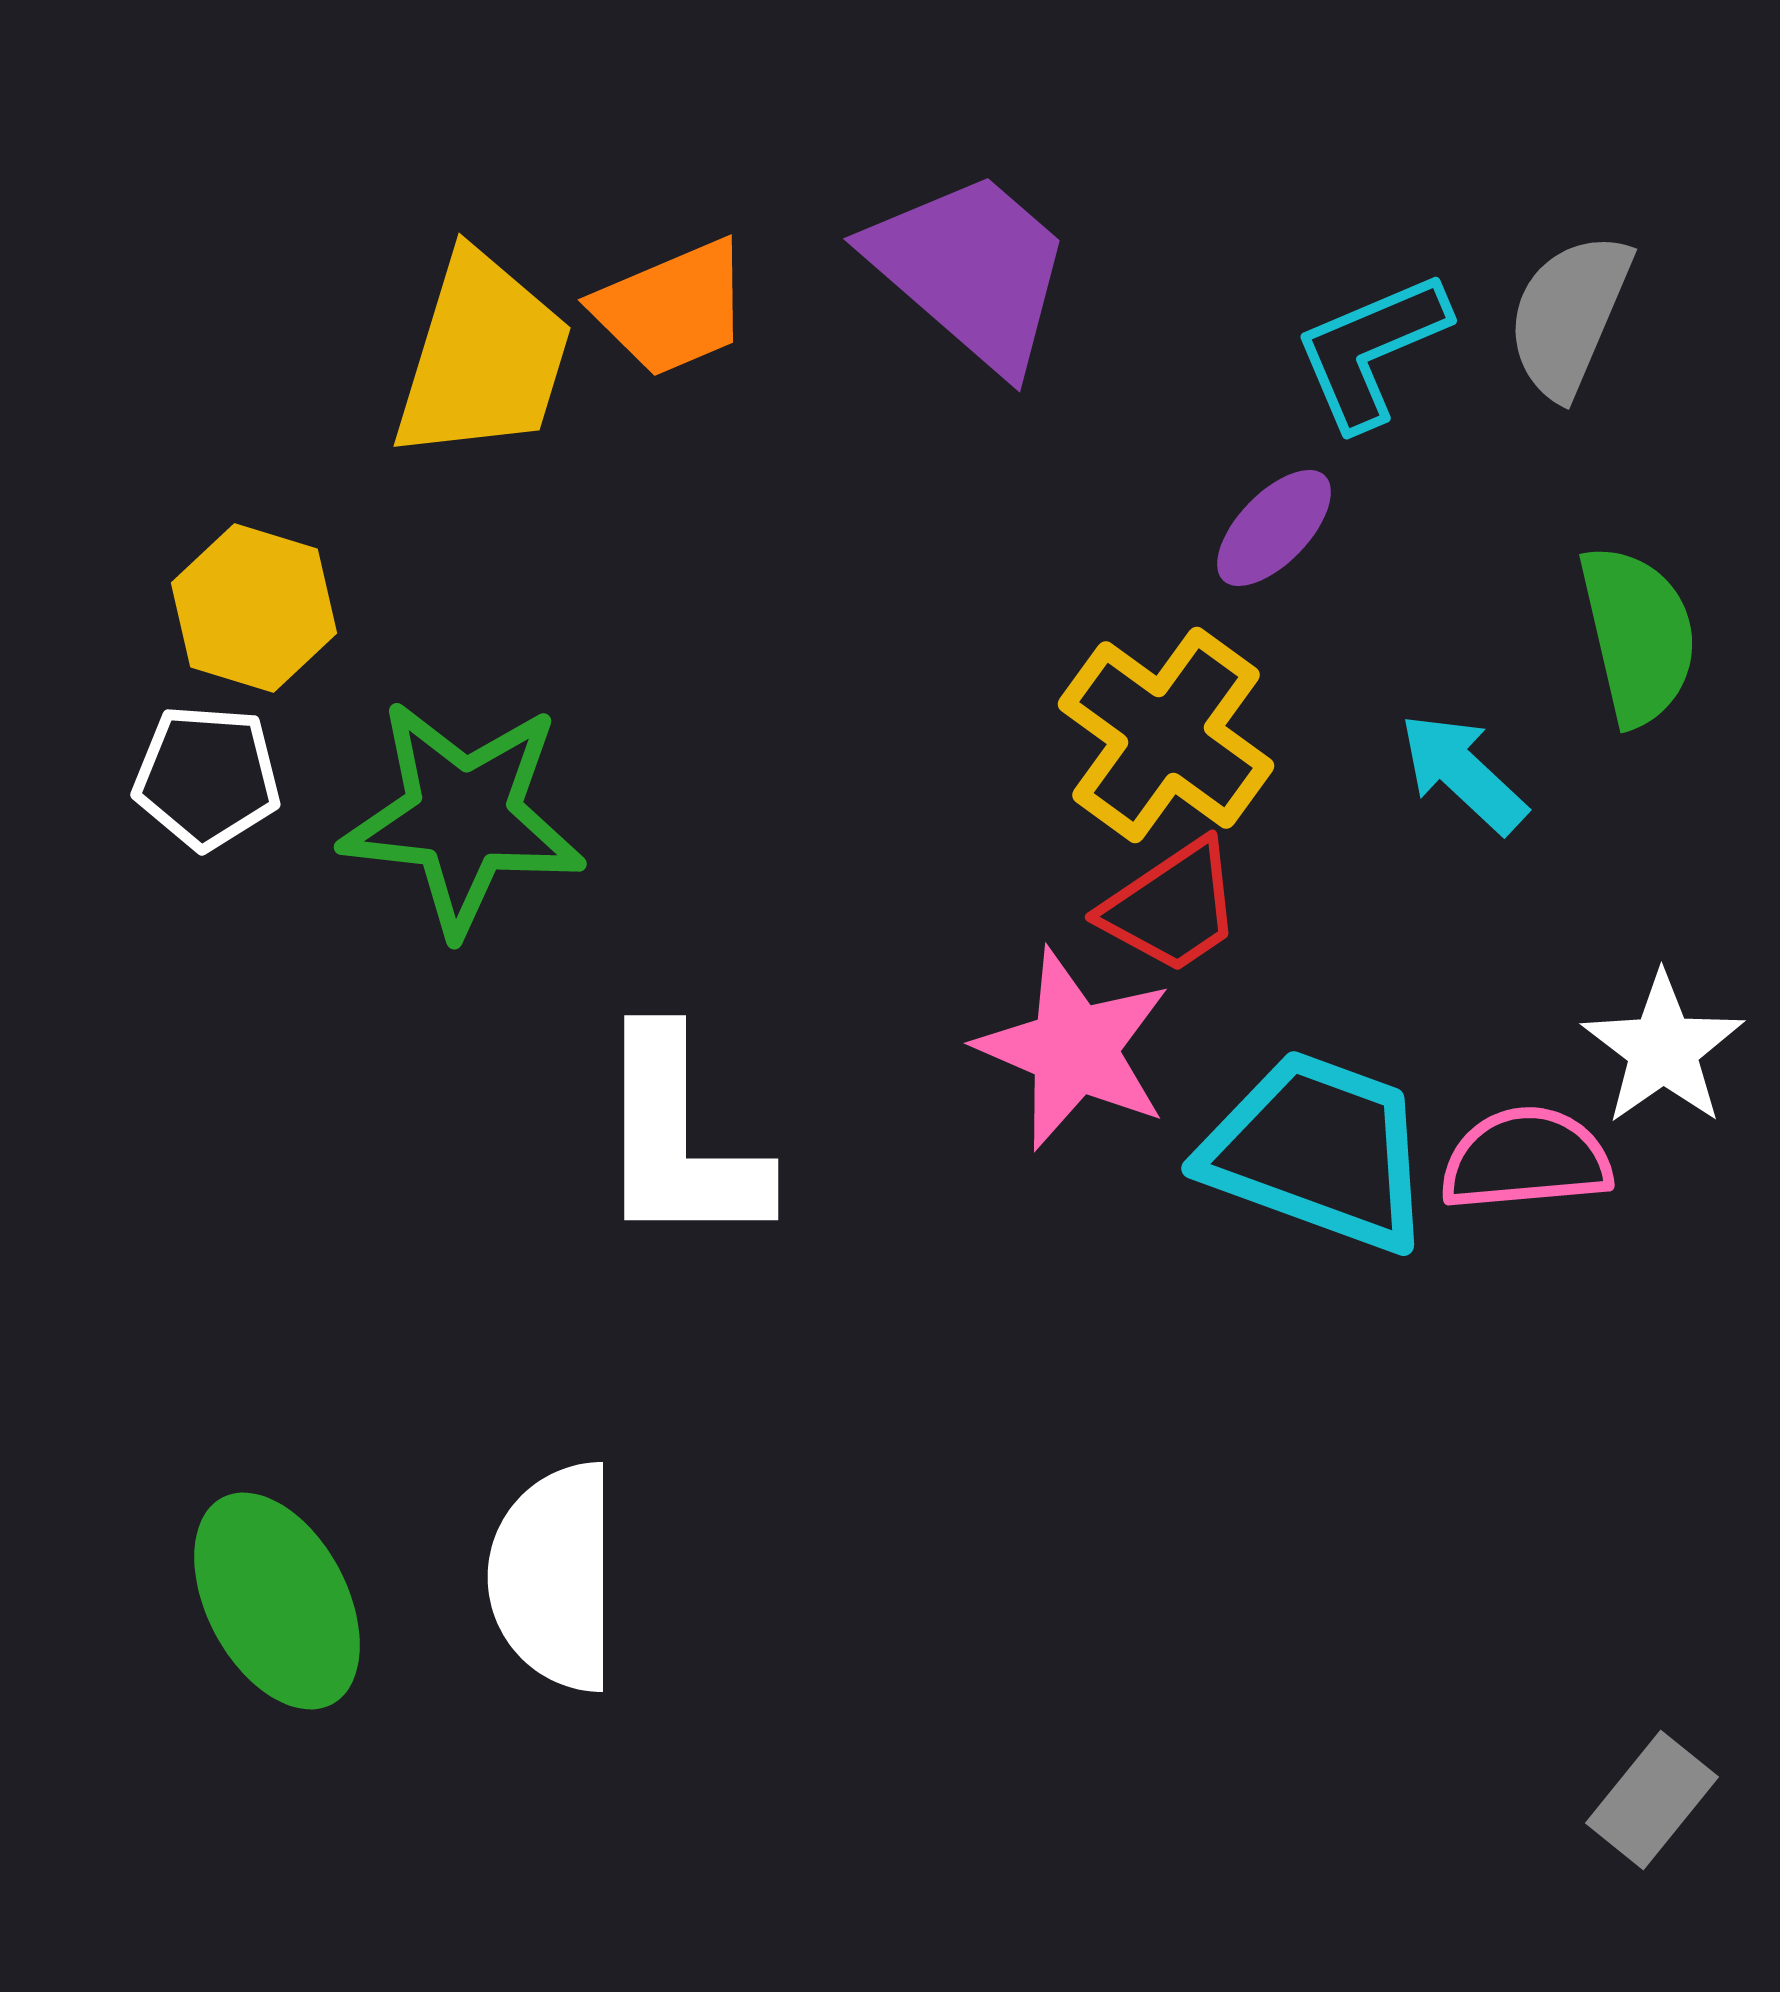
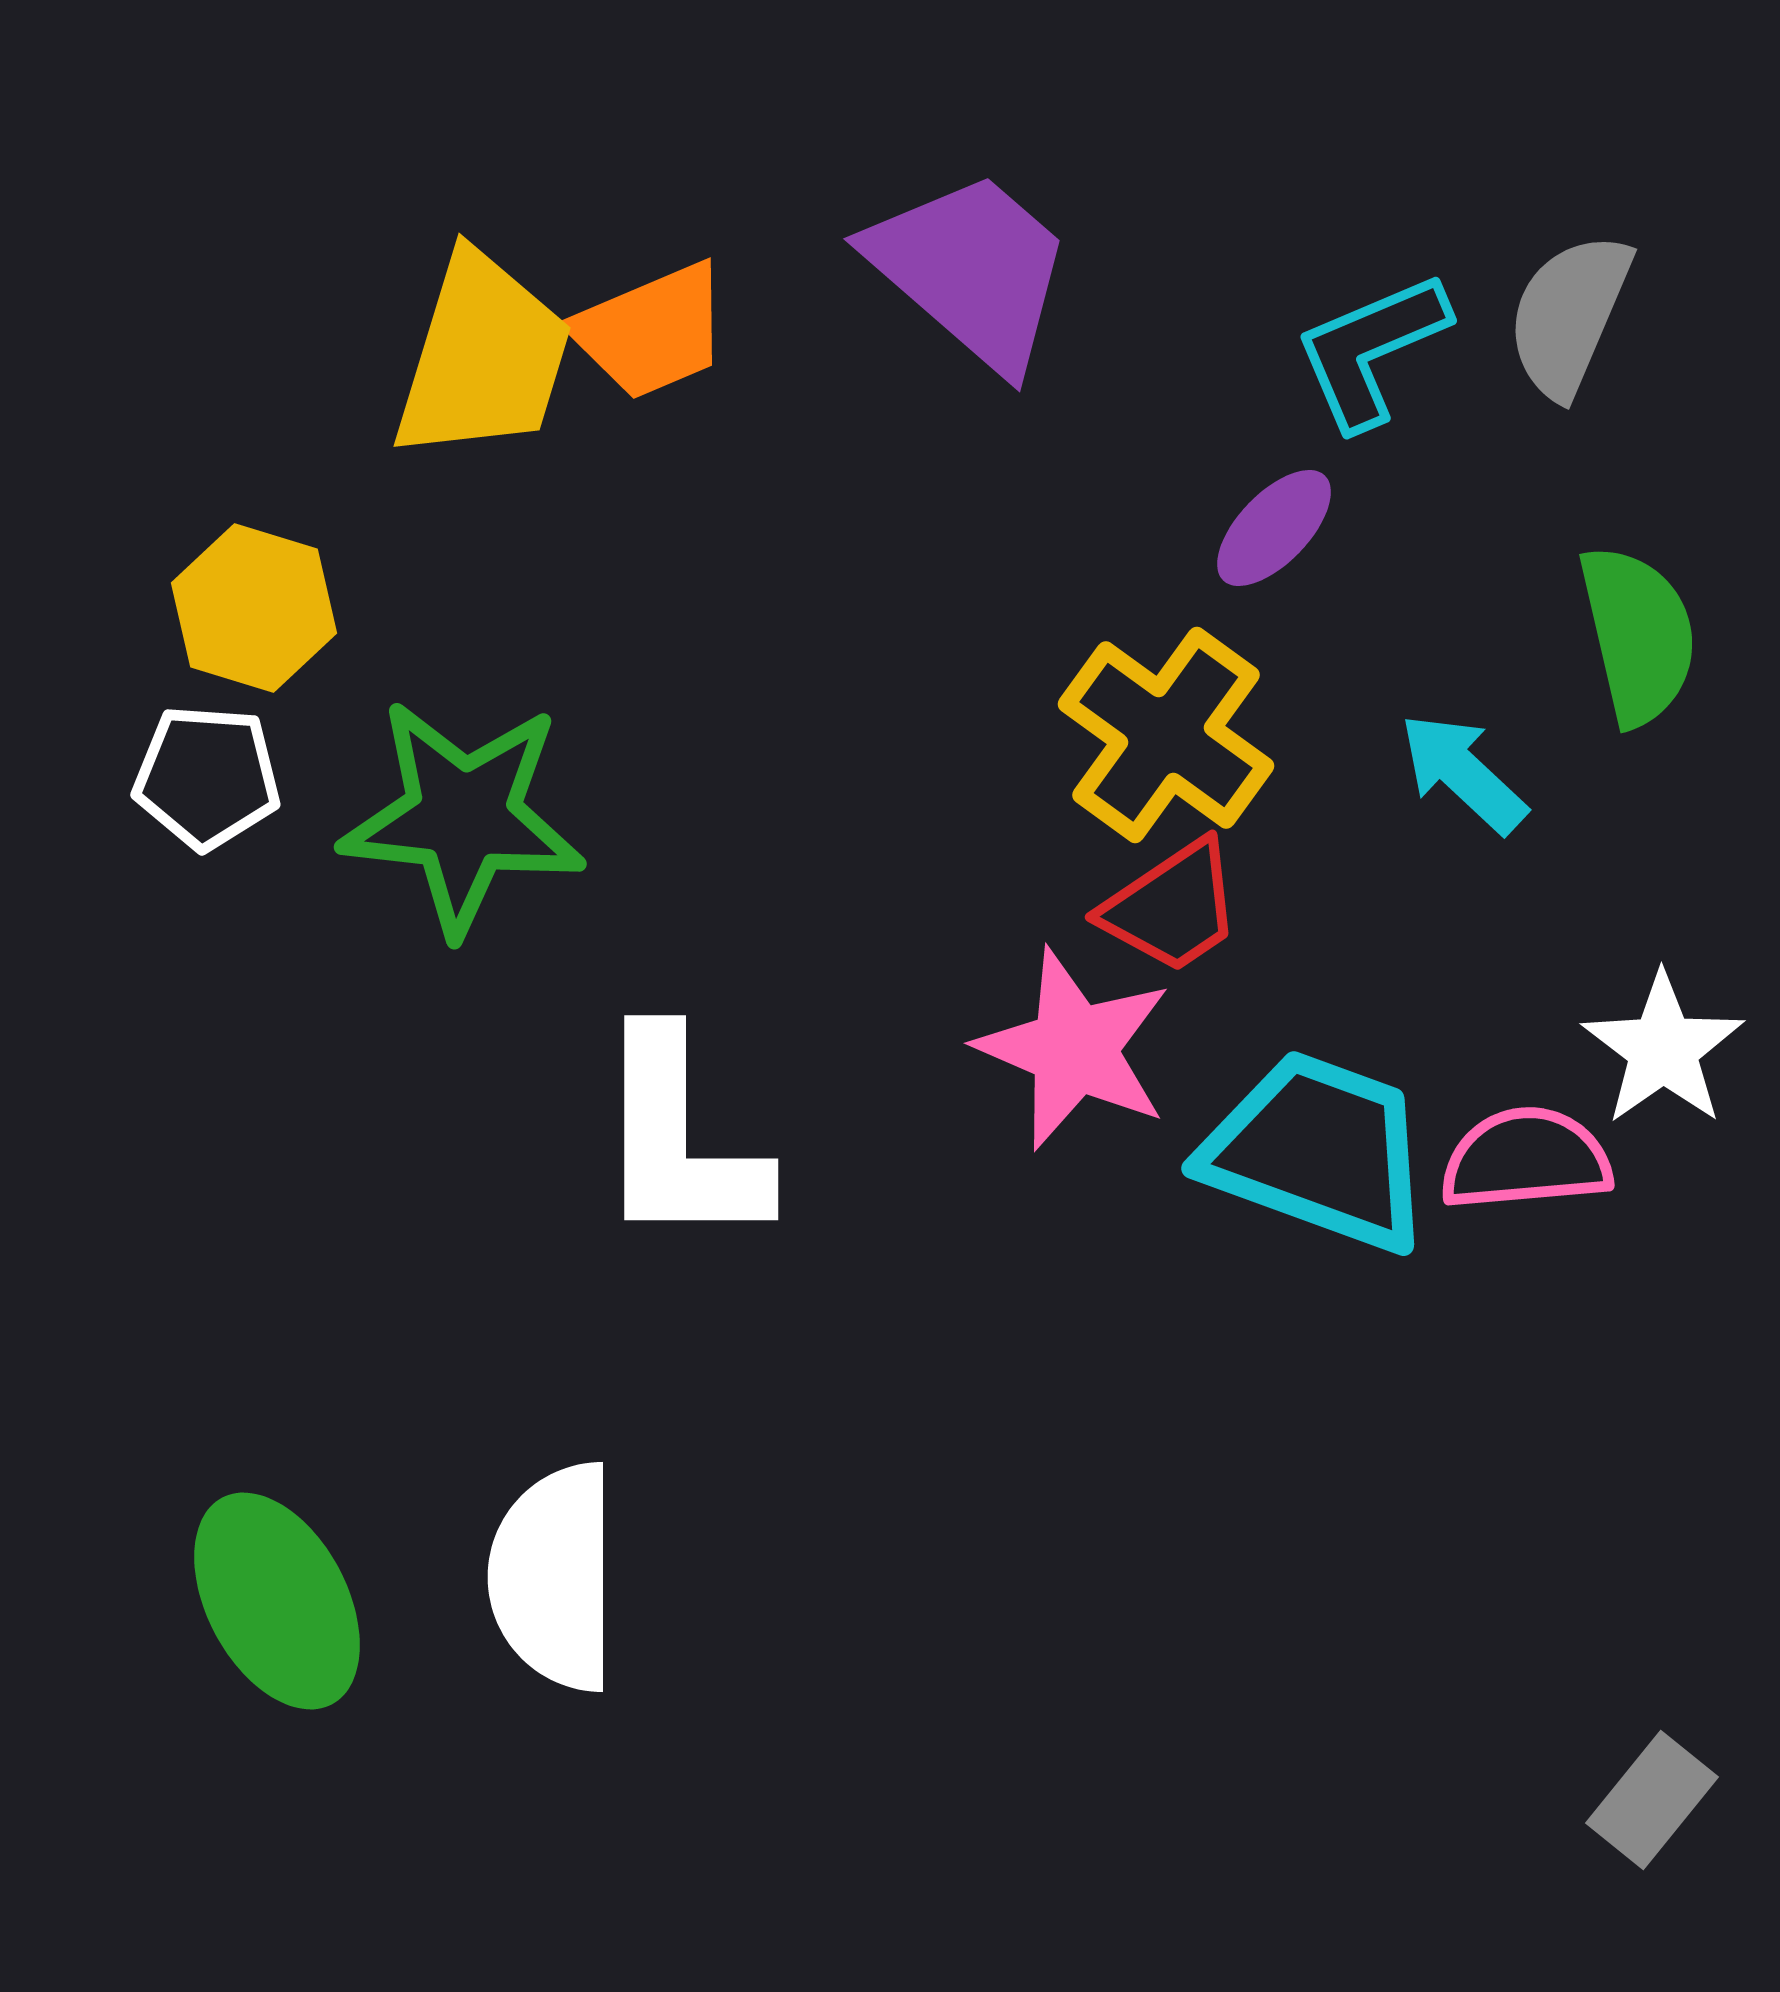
orange trapezoid: moved 21 px left, 23 px down
